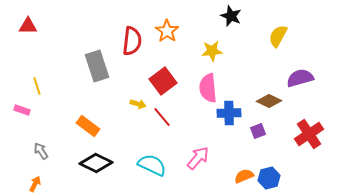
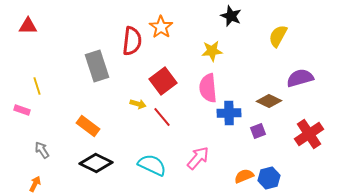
orange star: moved 6 px left, 4 px up
gray arrow: moved 1 px right, 1 px up
